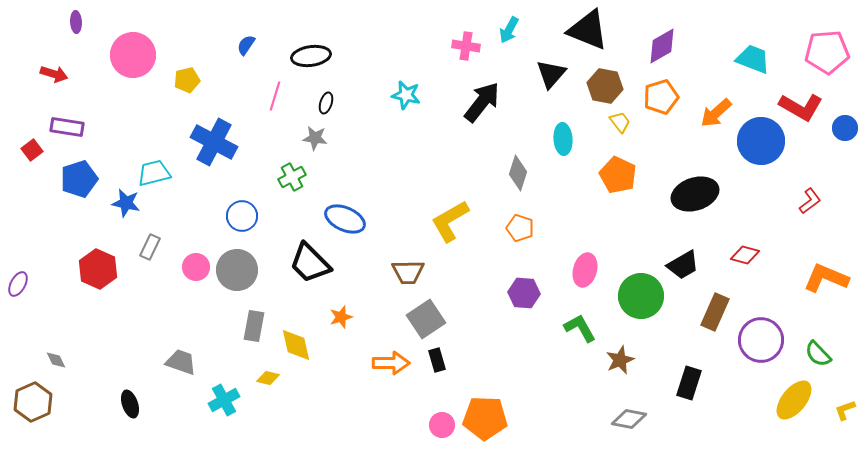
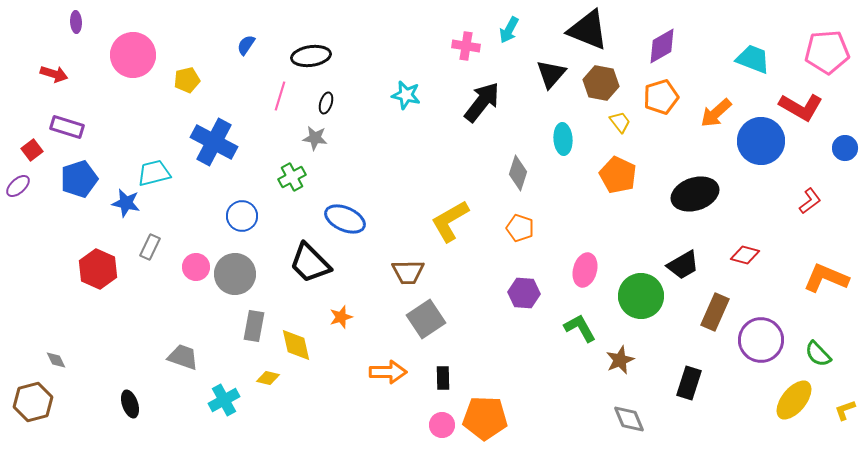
brown hexagon at (605, 86): moved 4 px left, 3 px up
pink line at (275, 96): moved 5 px right
purple rectangle at (67, 127): rotated 8 degrees clockwise
blue circle at (845, 128): moved 20 px down
gray circle at (237, 270): moved 2 px left, 4 px down
purple ellipse at (18, 284): moved 98 px up; rotated 20 degrees clockwise
black rectangle at (437, 360): moved 6 px right, 18 px down; rotated 15 degrees clockwise
gray trapezoid at (181, 362): moved 2 px right, 5 px up
orange arrow at (391, 363): moved 3 px left, 9 px down
brown hexagon at (33, 402): rotated 9 degrees clockwise
gray diamond at (629, 419): rotated 56 degrees clockwise
